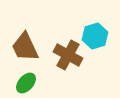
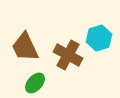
cyan hexagon: moved 4 px right, 2 px down
green ellipse: moved 9 px right
